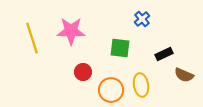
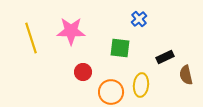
blue cross: moved 3 px left
yellow line: moved 1 px left
black rectangle: moved 1 px right, 3 px down
brown semicircle: moved 2 px right; rotated 54 degrees clockwise
yellow ellipse: rotated 15 degrees clockwise
orange circle: moved 2 px down
